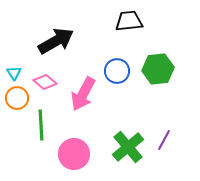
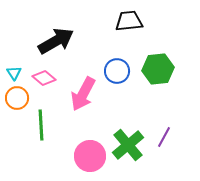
pink diamond: moved 1 px left, 4 px up
purple line: moved 3 px up
green cross: moved 2 px up
pink circle: moved 16 px right, 2 px down
